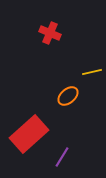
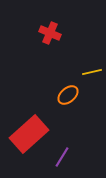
orange ellipse: moved 1 px up
